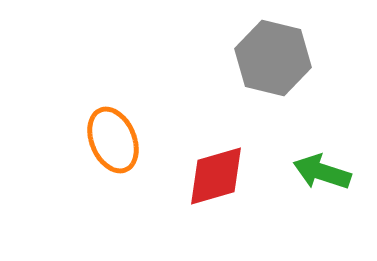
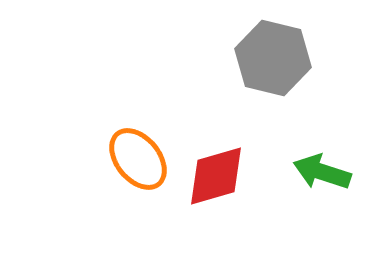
orange ellipse: moved 25 px right, 19 px down; rotated 16 degrees counterclockwise
